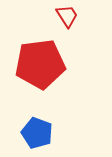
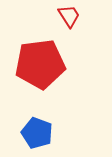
red trapezoid: moved 2 px right
